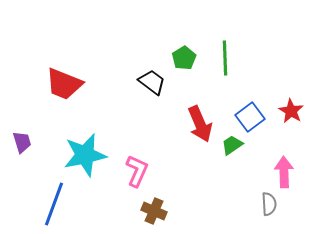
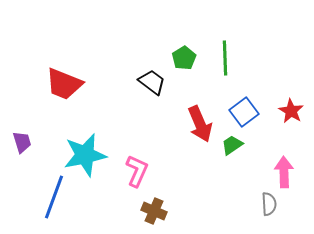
blue square: moved 6 px left, 5 px up
blue line: moved 7 px up
